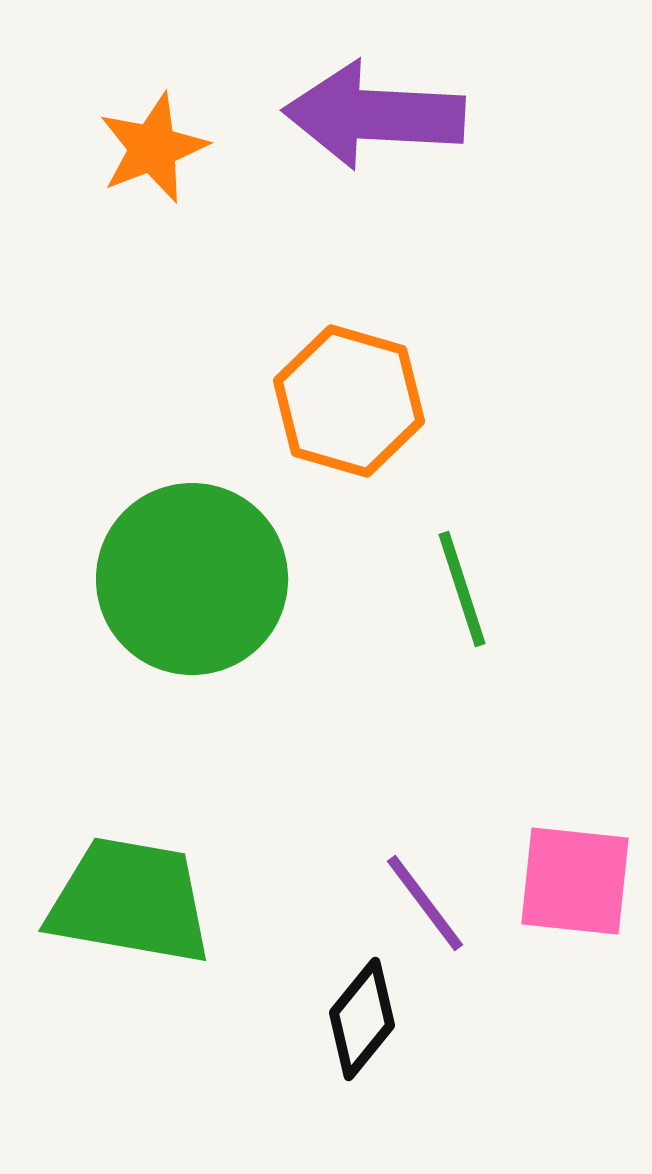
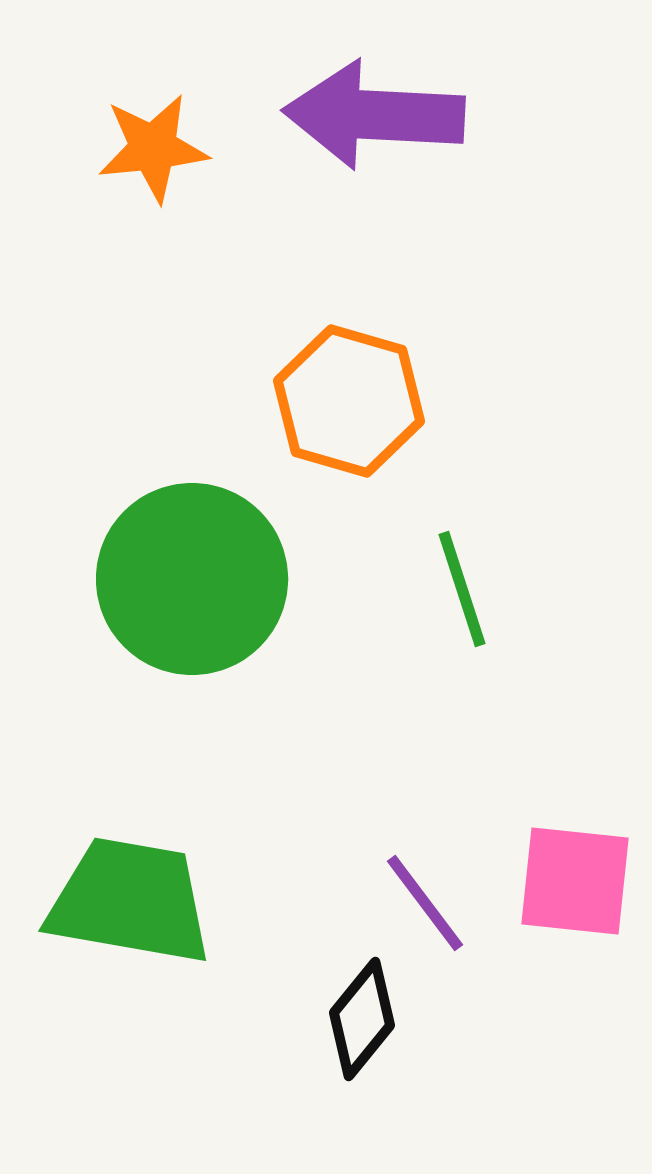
orange star: rotated 15 degrees clockwise
